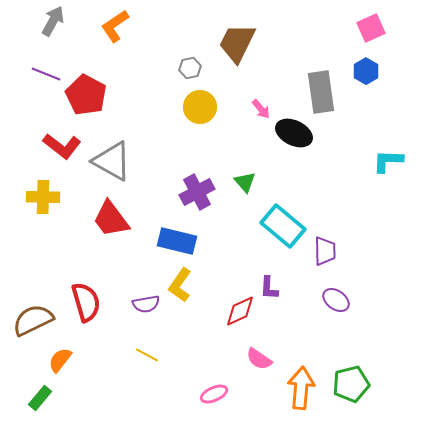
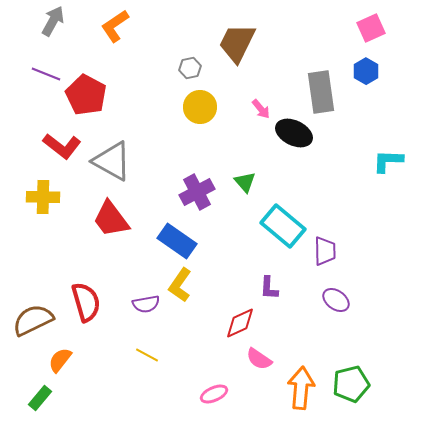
blue rectangle: rotated 21 degrees clockwise
red diamond: moved 12 px down
